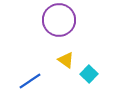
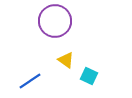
purple circle: moved 4 px left, 1 px down
cyan square: moved 2 px down; rotated 18 degrees counterclockwise
